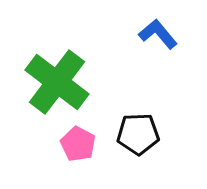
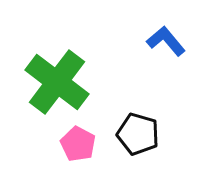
blue L-shape: moved 8 px right, 7 px down
black pentagon: rotated 18 degrees clockwise
